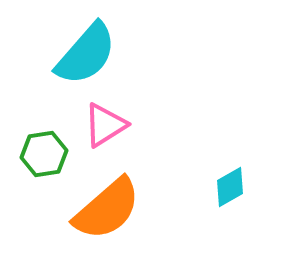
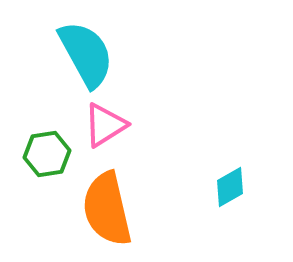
cyan semicircle: rotated 70 degrees counterclockwise
green hexagon: moved 3 px right
orange semicircle: rotated 118 degrees clockwise
